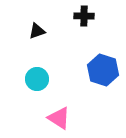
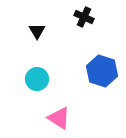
black cross: moved 1 px down; rotated 24 degrees clockwise
black triangle: rotated 42 degrees counterclockwise
blue hexagon: moved 1 px left, 1 px down
